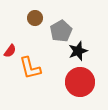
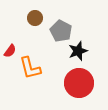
gray pentagon: rotated 15 degrees counterclockwise
red circle: moved 1 px left, 1 px down
